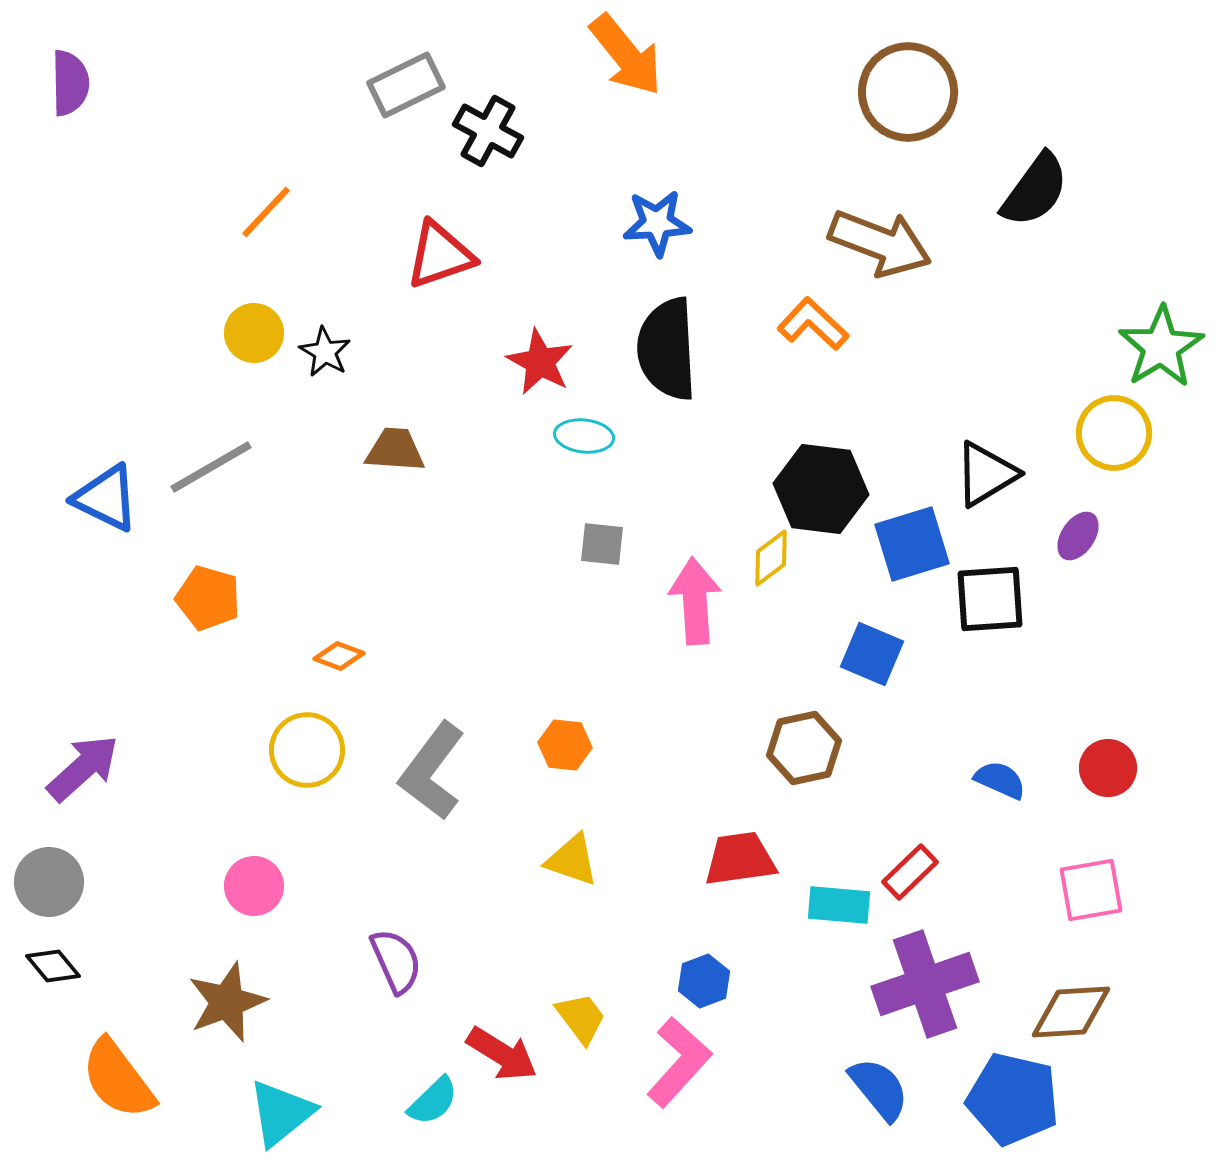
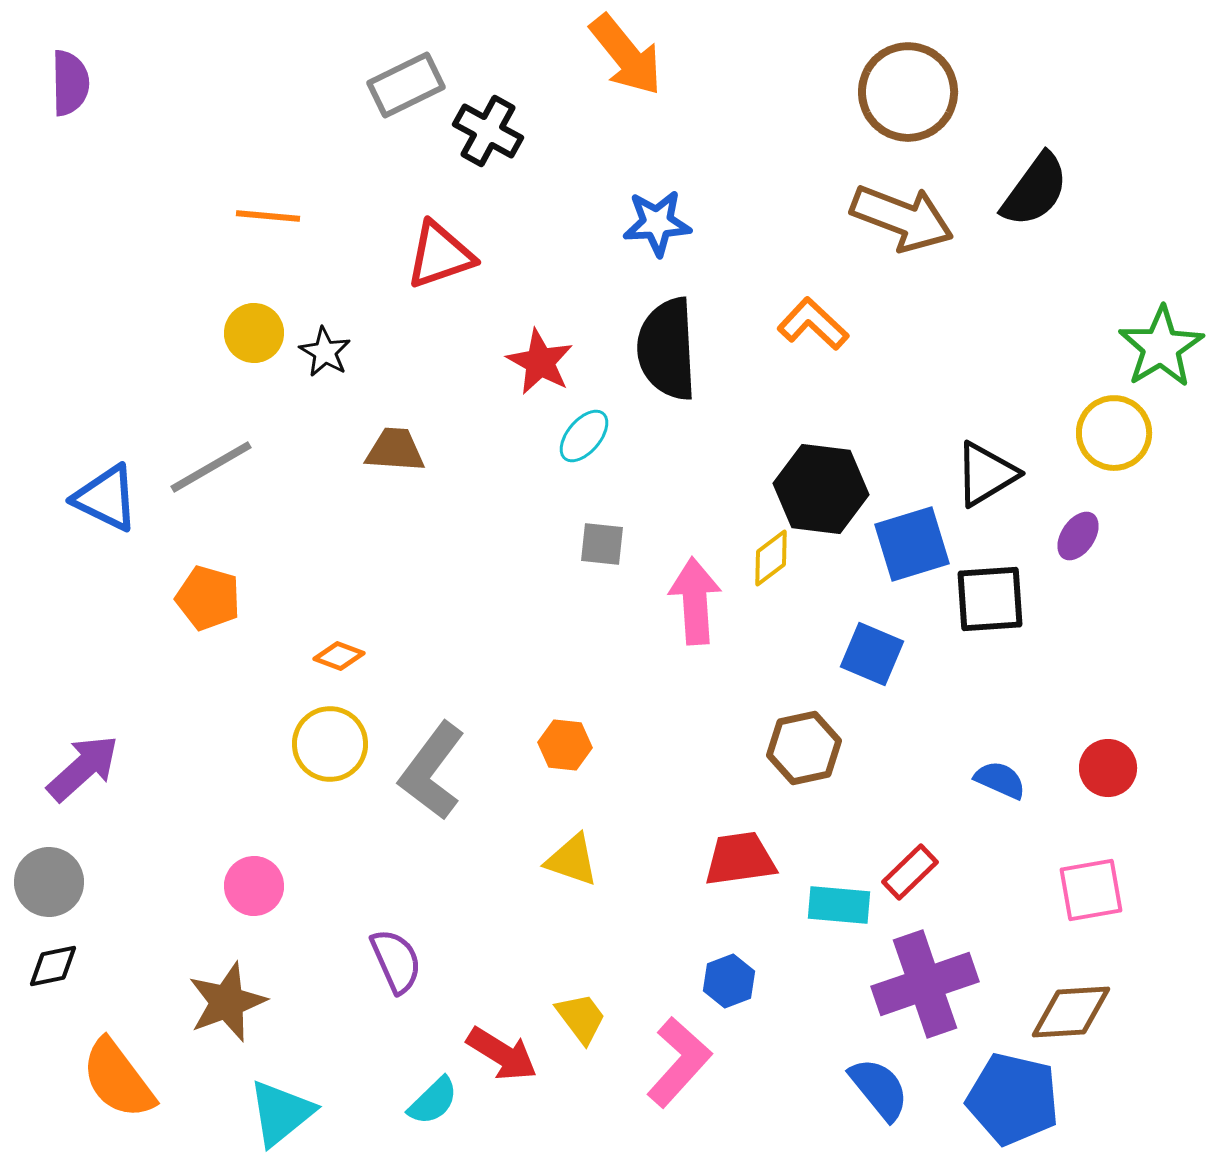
orange line at (266, 212): moved 2 px right, 4 px down; rotated 52 degrees clockwise
brown arrow at (880, 243): moved 22 px right, 25 px up
cyan ellipse at (584, 436): rotated 56 degrees counterclockwise
yellow circle at (307, 750): moved 23 px right, 6 px up
black diamond at (53, 966): rotated 62 degrees counterclockwise
blue hexagon at (704, 981): moved 25 px right
